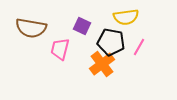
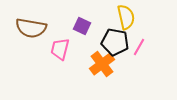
yellow semicircle: rotated 95 degrees counterclockwise
black pentagon: moved 4 px right
